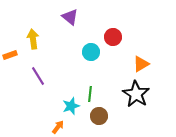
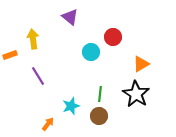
green line: moved 10 px right
orange arrow: moved 10 px left, 3 px up
